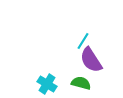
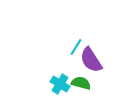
cyan line: moved 7 px left, 6 px down
cyan cross: moved 13 px right
